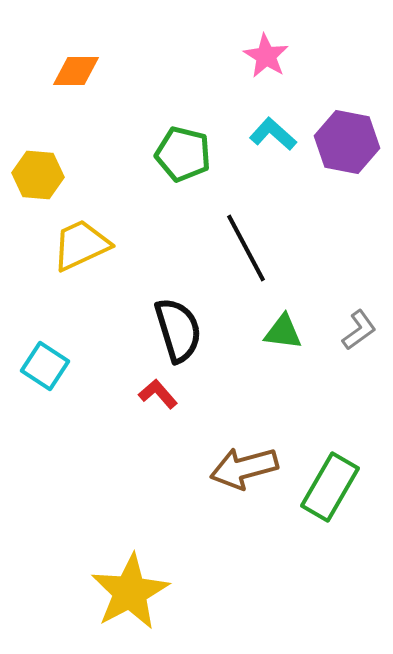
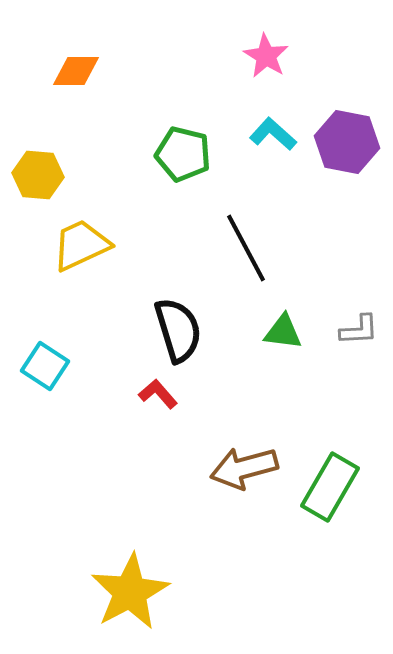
gray L-shape: rotated 33 degrees clockwise
